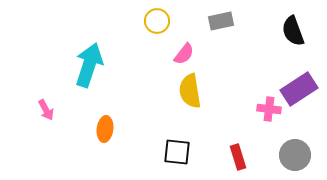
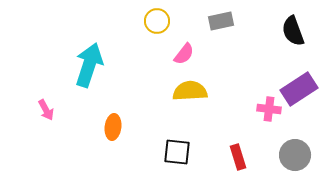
yellow semicircle: rotated 96 degrees clockwise
orange ellipse: moved 8 px right, 2 px up
